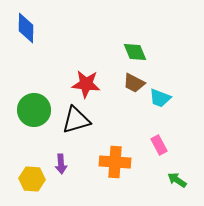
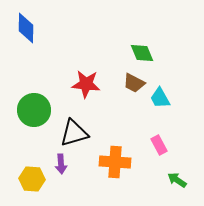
green diamond: moved 7 px right, 1 px down
cyan trapezoid: rotated 40 degrees clockwise
black triangle: moved 2 px left, 13 px down
